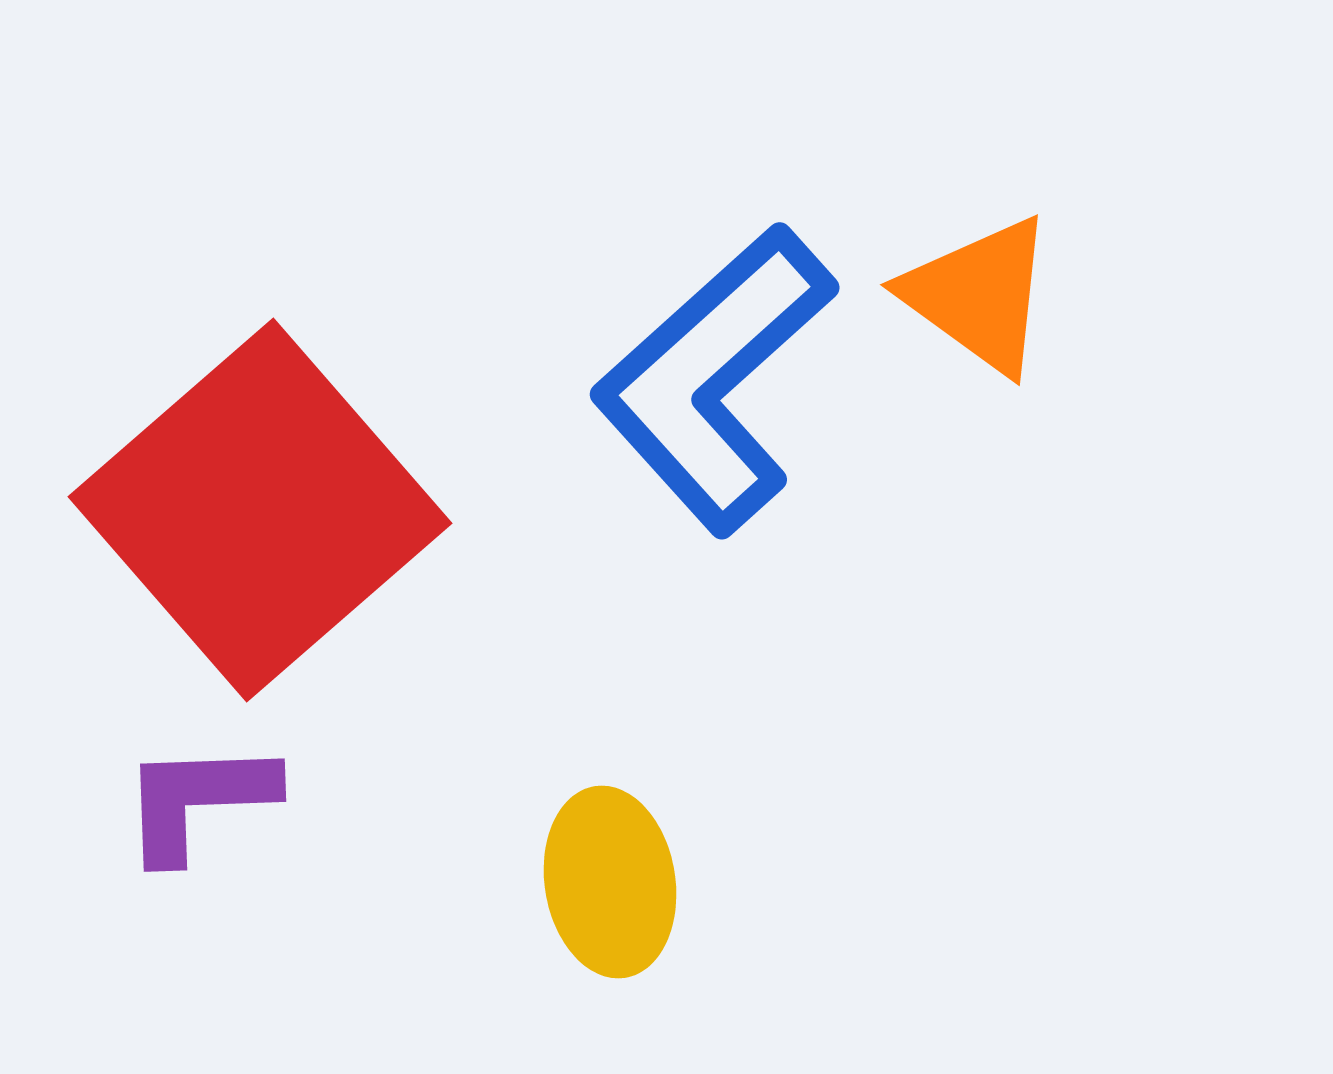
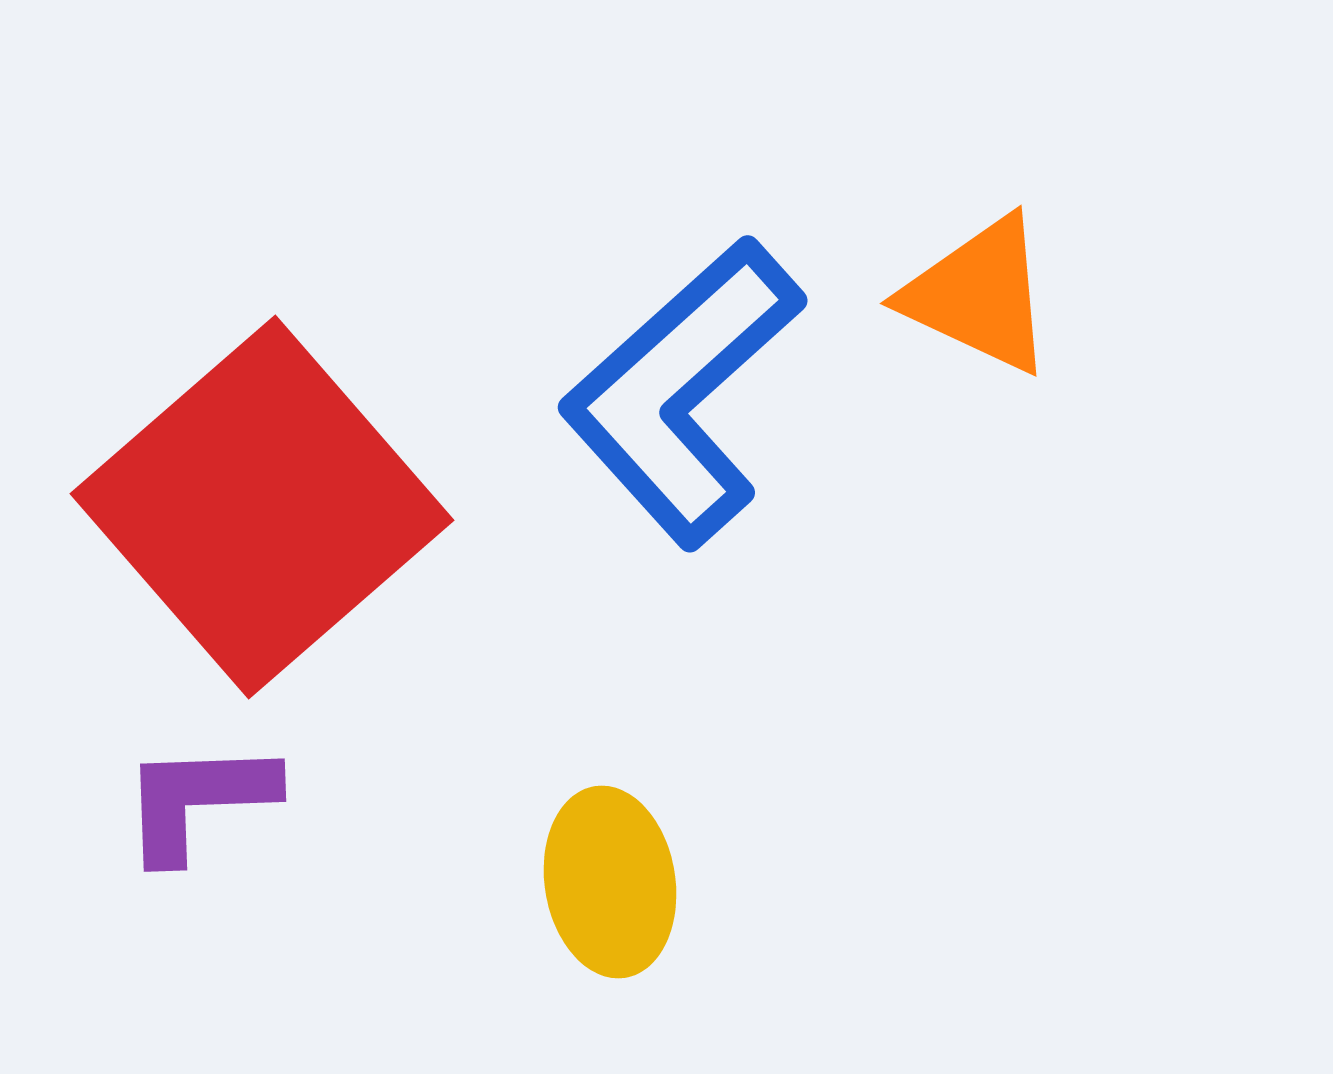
orange triangle: rotated 11 degrees counterclockwise
blue L-shape: moved 32 px left, 13 px down
red square: moved 2 px right, 3 px up
